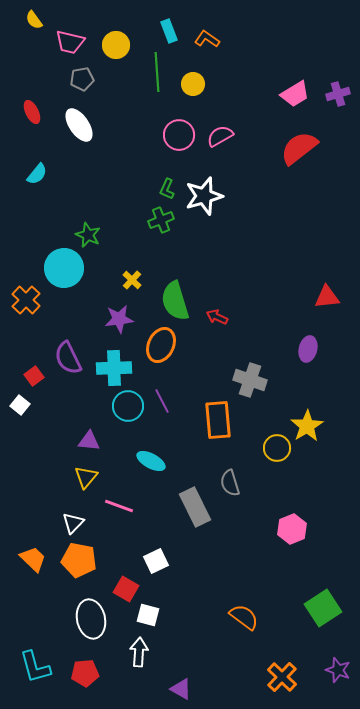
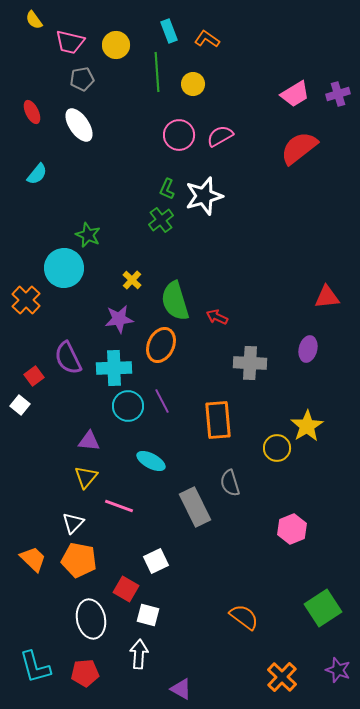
green cross at (161, 220): rotated 15 degrees counterclockwise
gray cross at (250, 380): moved 17 px up; rotated 16 degrees counterclockwise
white arrow at (139, 652): moved 2 px down
